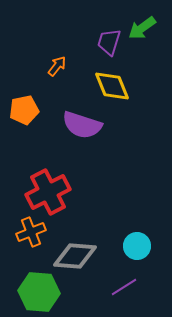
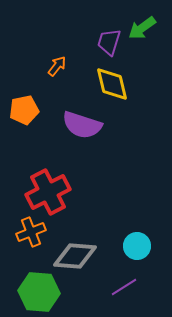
yellow diamond: moved 2 px up; rotated 9 degrees clockwise
